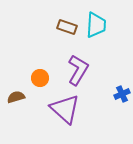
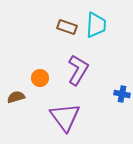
blue cross: rotated 35 degrees clockwise
purple triangle: moved 8 px down; rotated 12 degrees clockwise
